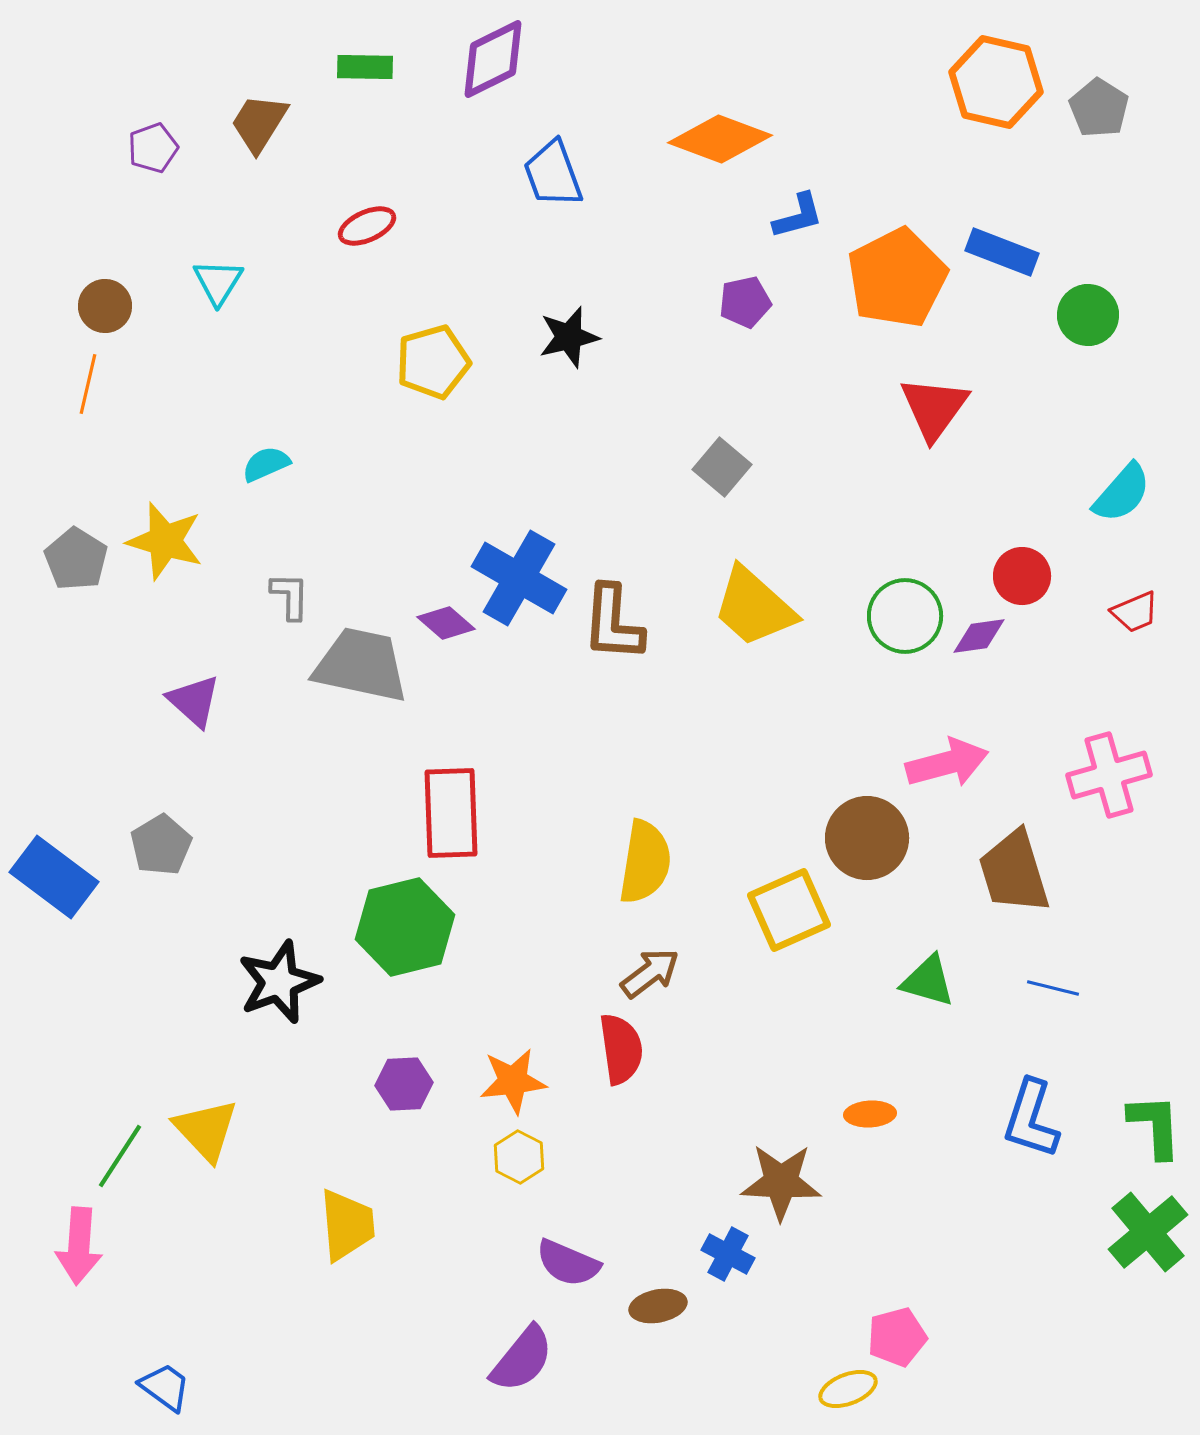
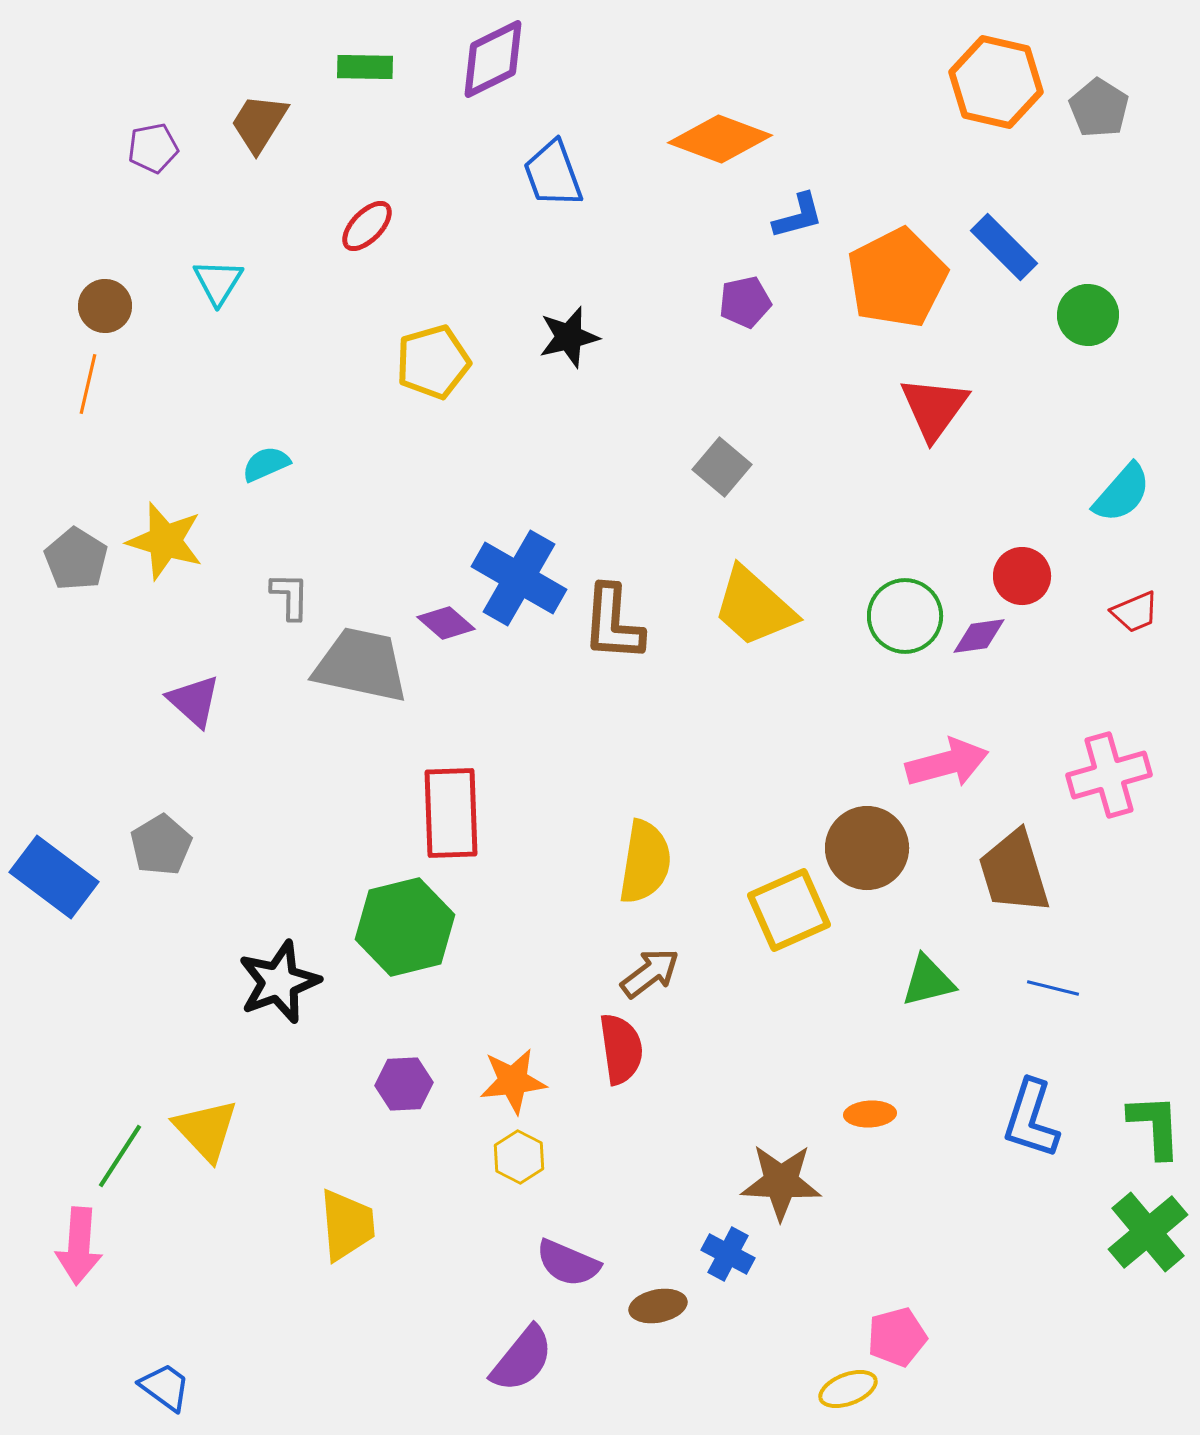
purple pentagon at (153, 148): rotated 9 degrees clockwise
red ellipse at (367, 226): rotated 22 degrees counterclockwise
blue rectangle at (1002, 252): moved 2 px right, 5 px up; rotated 24 degrees clockwise
brown circle at (867, 838): moved 10 px down
green triangle at (928, 981): rotated 30 degrees counterclockwise
